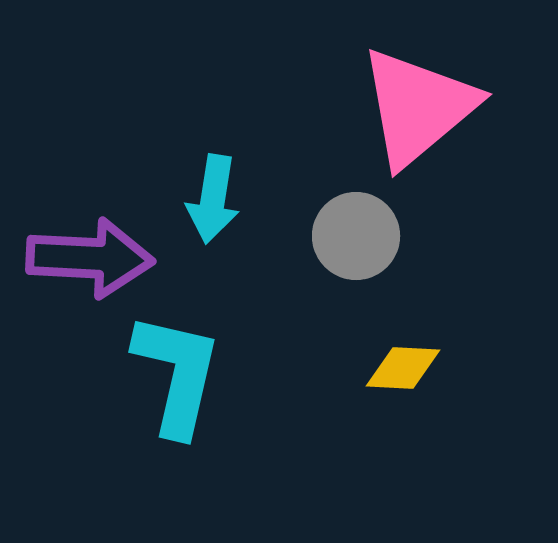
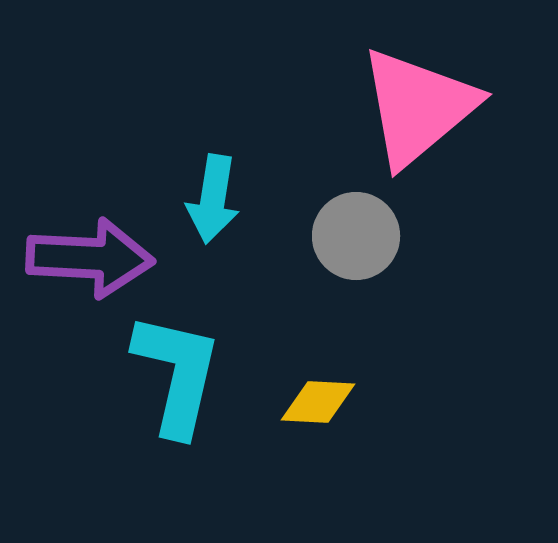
yellow diamond: moved 85 px left, 34 px down
